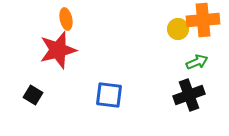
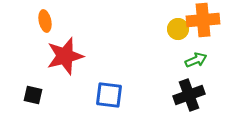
orange ellipse: moved 21 px left, 2 px down
red star: moved 7 px right, 6 px down
green arrow: moved 1 px left, 2 px up
black square: rotated 18 degrees counterclockwise
